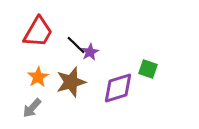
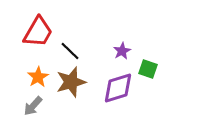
black line: moved 6 px left, 6 px down
purple star: moved 32 px right, 1 px up
gray arrow: moved 1 px right, 2 px up
